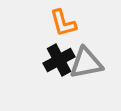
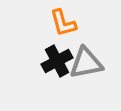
black cross: moved 2 px left, 1 px down
